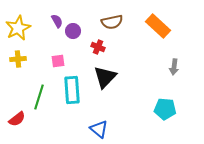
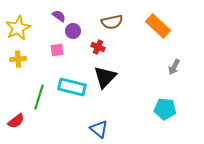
purple semicircle: moved 2 px right, 5 px up; rotated 24 degrees counterclockwise
pink square: moved 1 px left, 11 px up
gray arrow: rotated 21 degrees clockwise
cyan rectangle: moved 3 px up; rotated 72 degrees counterclockwise
red semicircle: moved 1 px left, 2 px down
